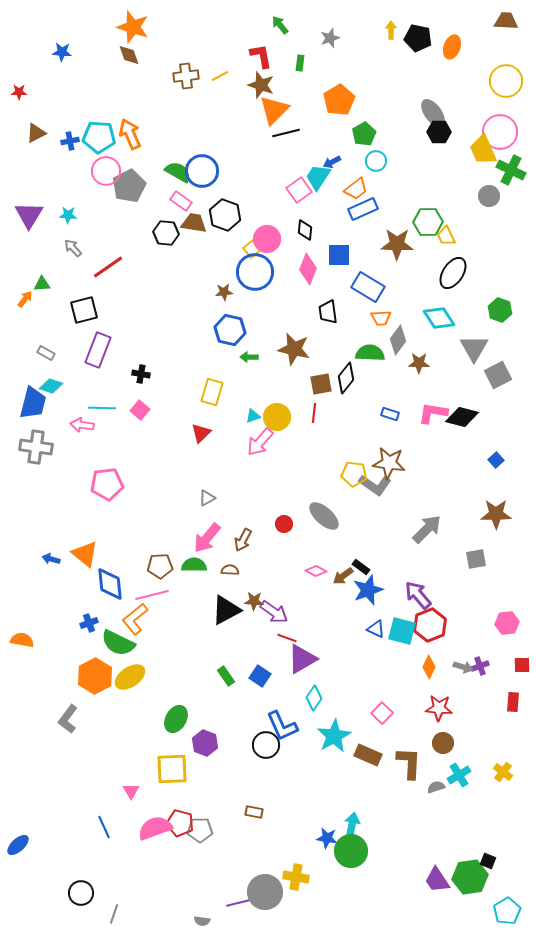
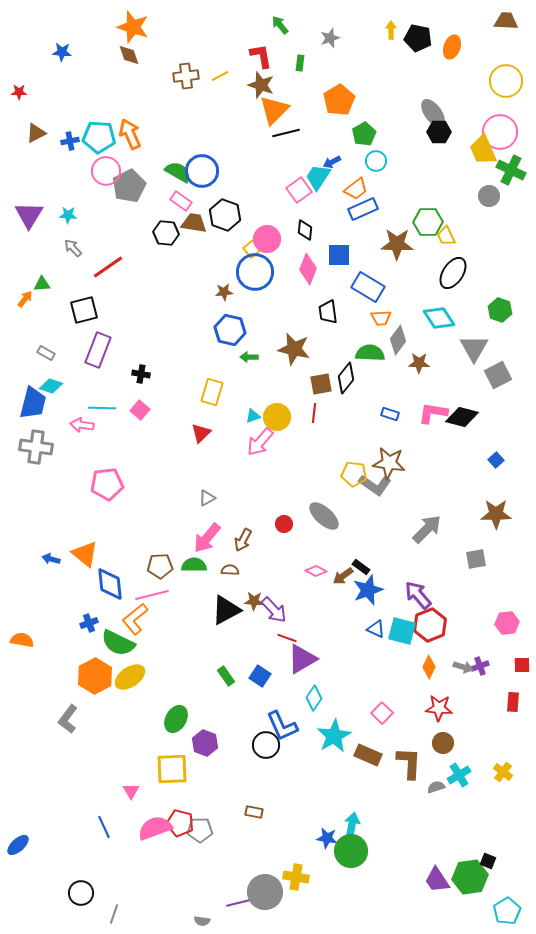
purple arrow at (274, 612): moved 2 px up; rotated 12 degrees clockwise
